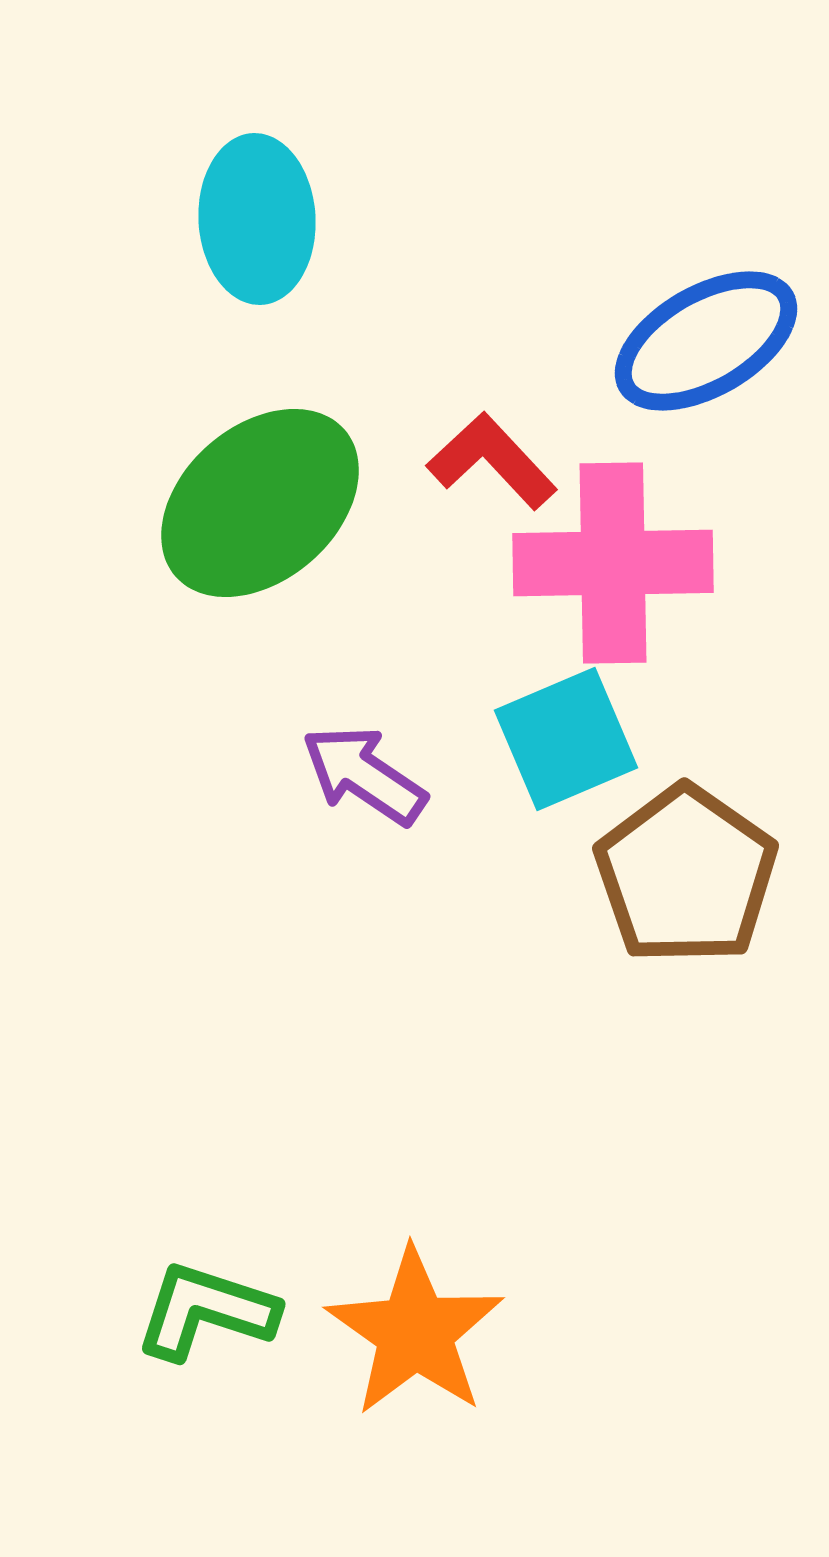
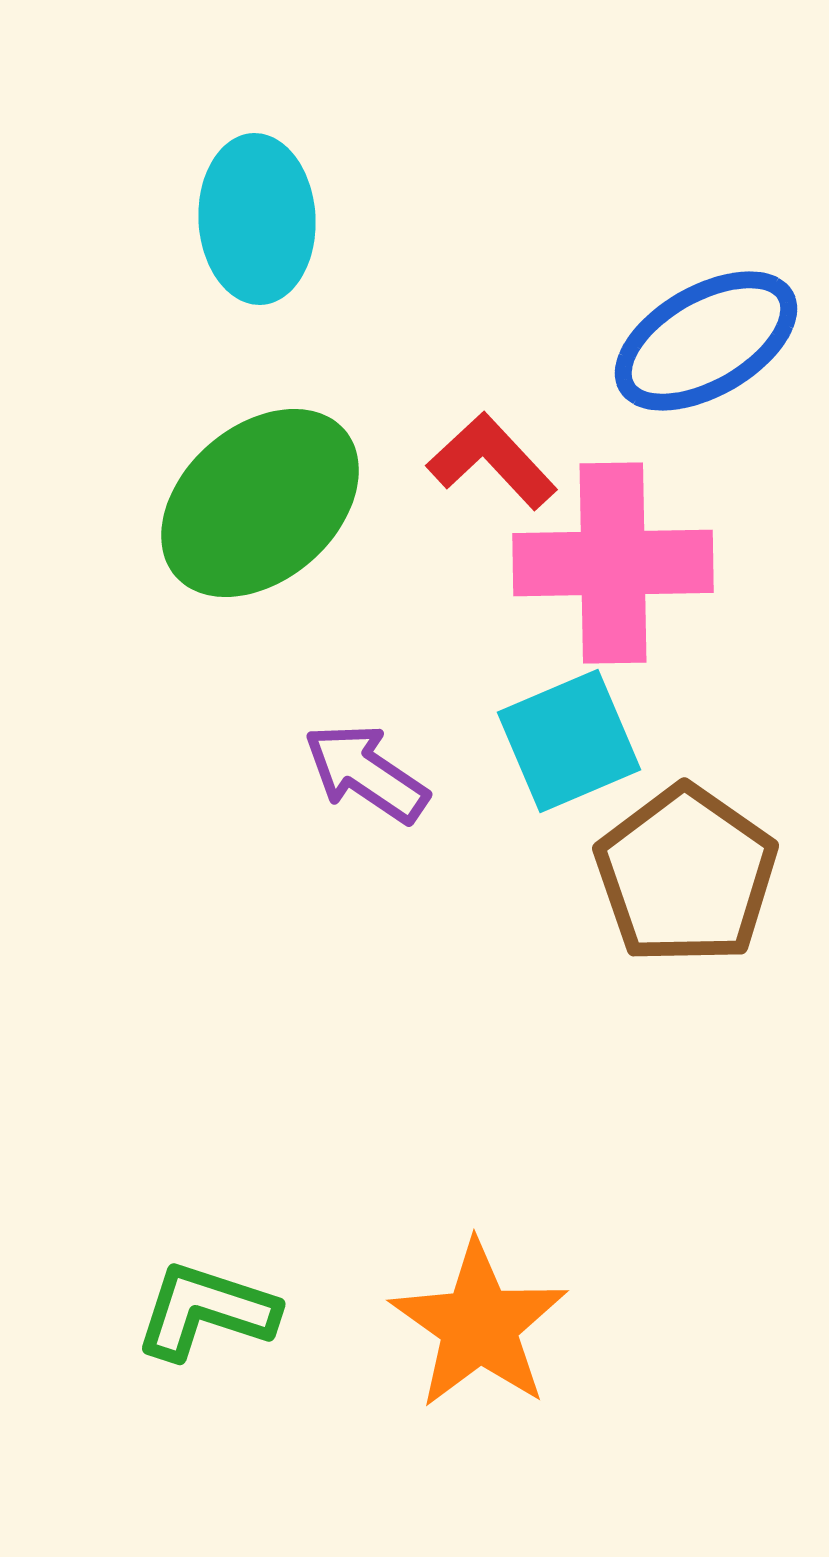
cyan square: moved 3 px right, 2 px down
purple arrow: moved 2 px right, 2 px up
orange star: moved 64 px right, 7 px up
